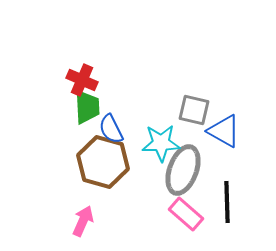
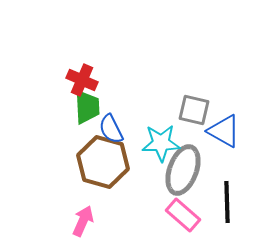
pink rectangle: moved 3 px left, 1 px down
